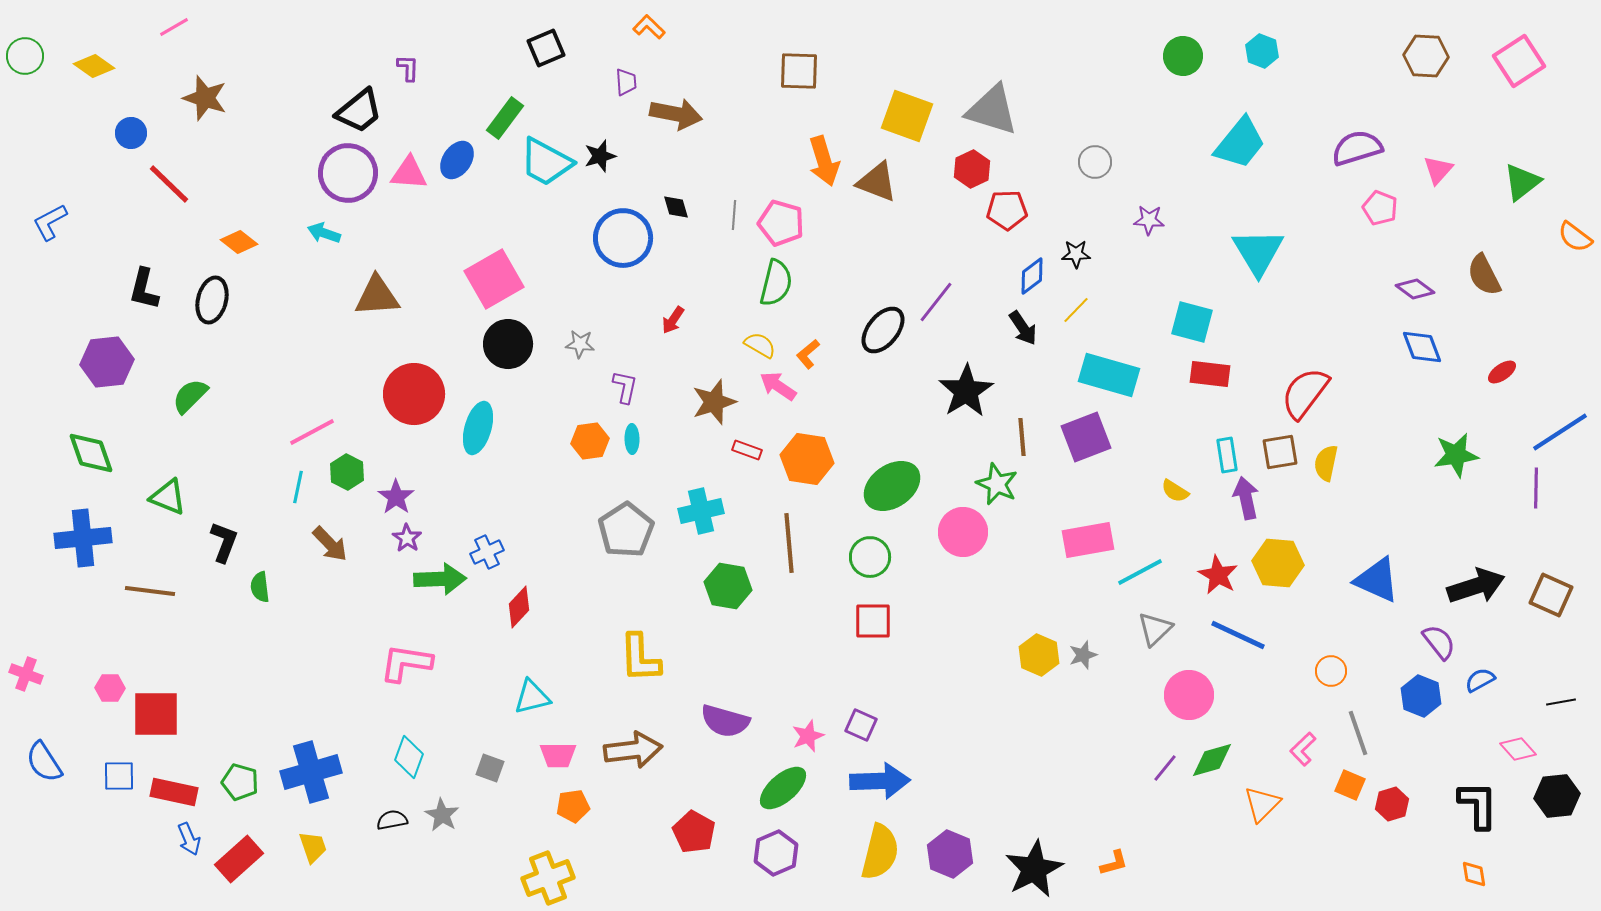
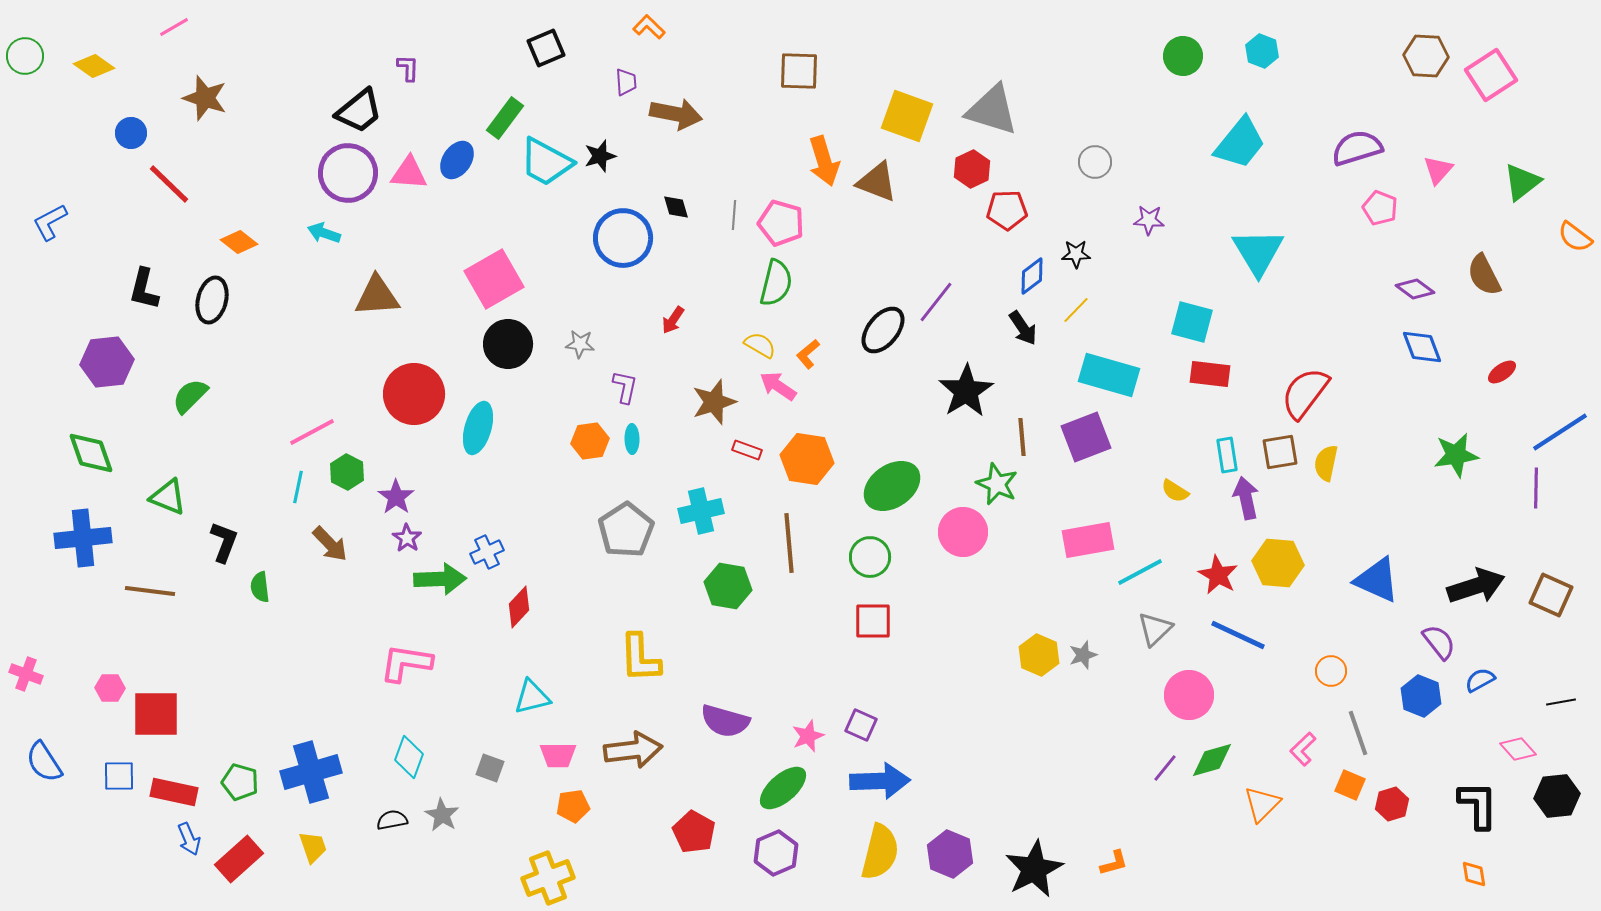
pink square at (1519, 61): moved 28 px left, 14 px down
